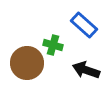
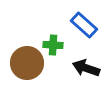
green cross: rotated 12 degrees counterclockwise
black arrow: moved 2 px up
